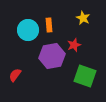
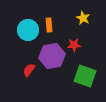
red star: rotated 16 degrees clockwise
red semicircle: moved 14 px right, 5 px up
